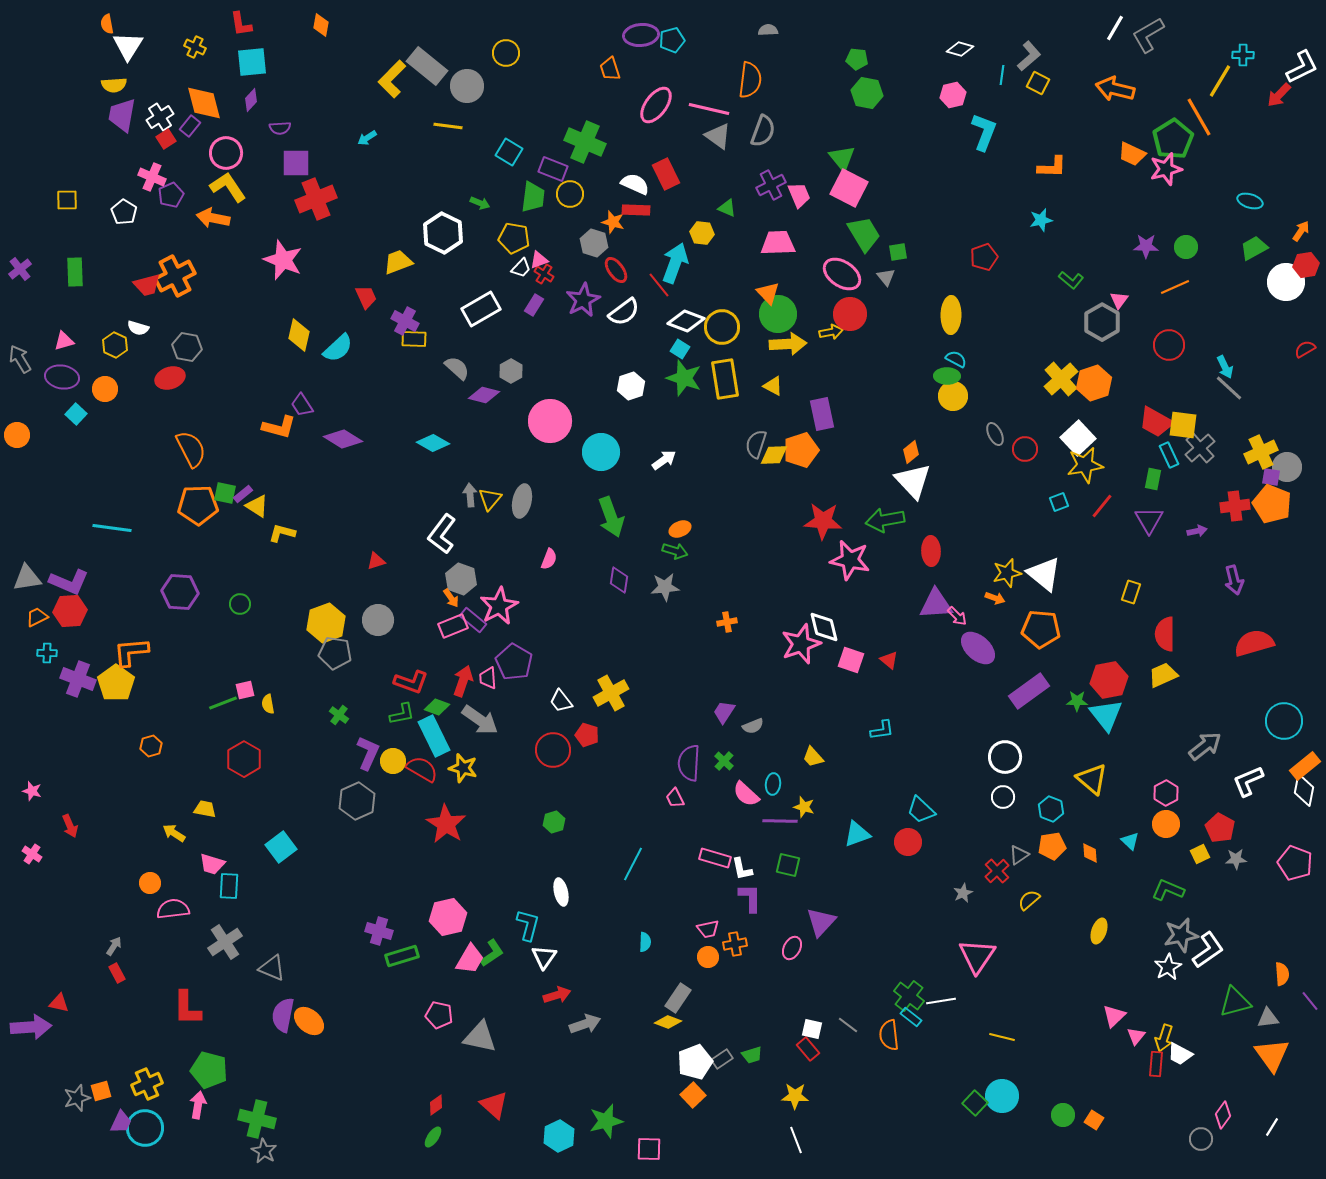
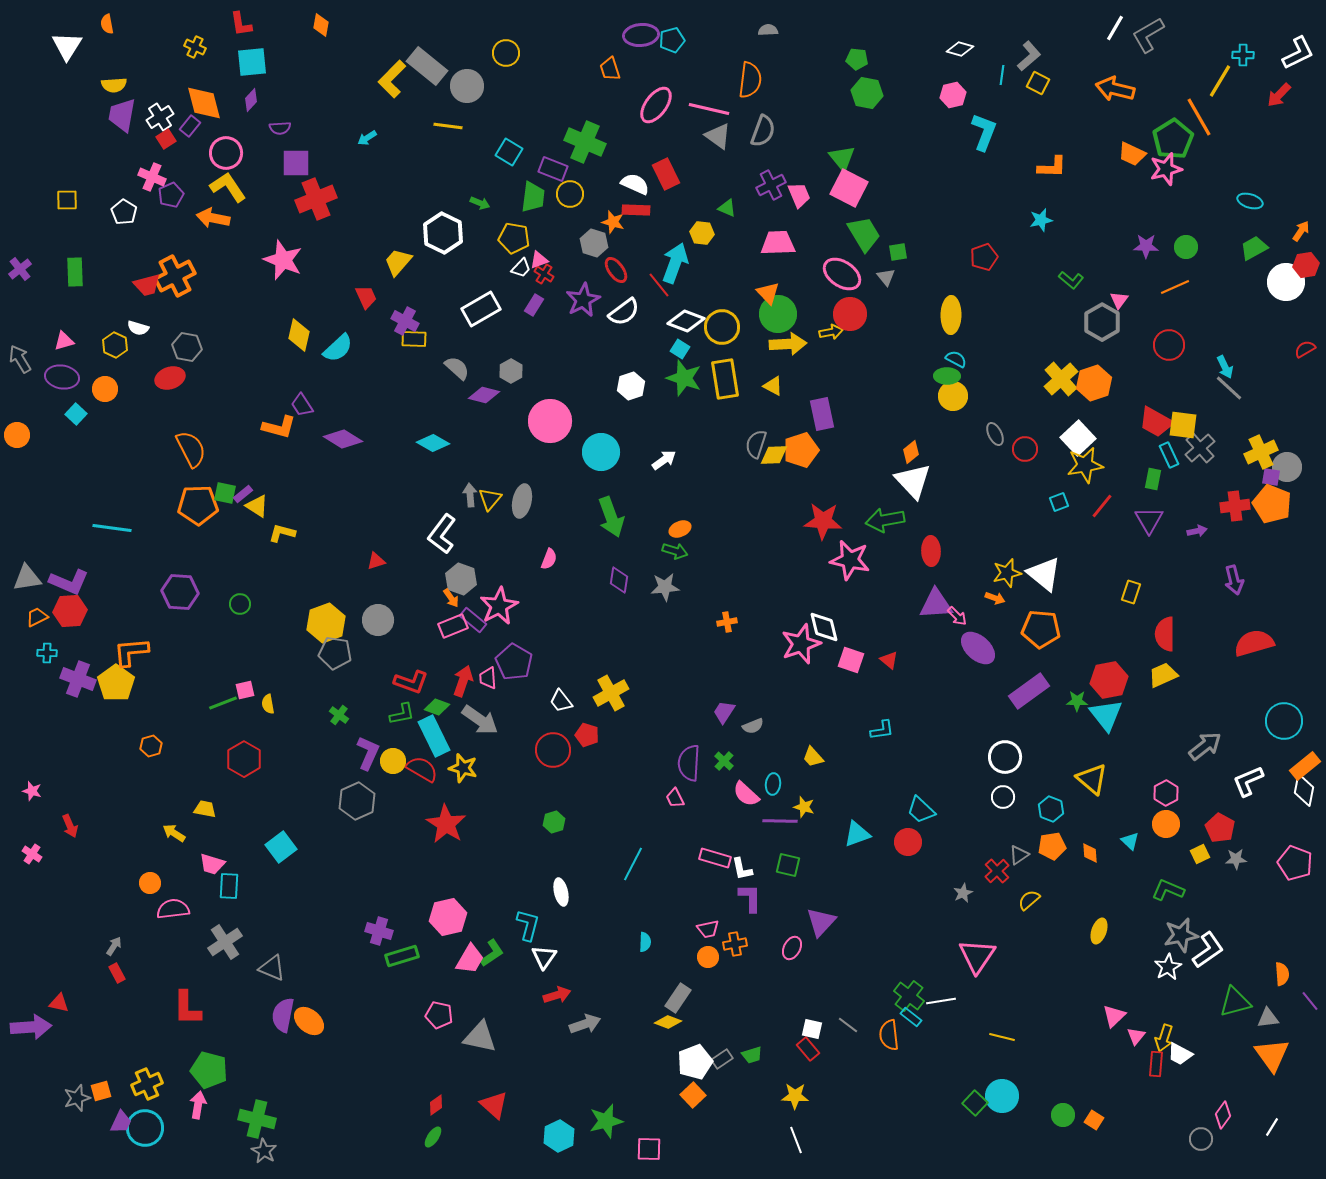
white triangle at (128, 46): moved 61 px left
white L-shape at (1302, 67): moved 4 px left, 14 px up
yellow trapezoid at (398, 262): rotated 28 degrees counterclockwise
